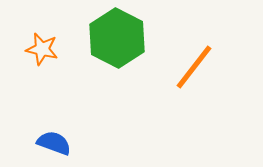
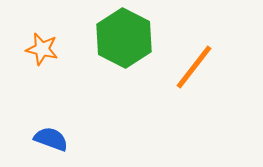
green hexagon: moved 7 px right
blue semicircle: moved 3 px left, 4 px up
